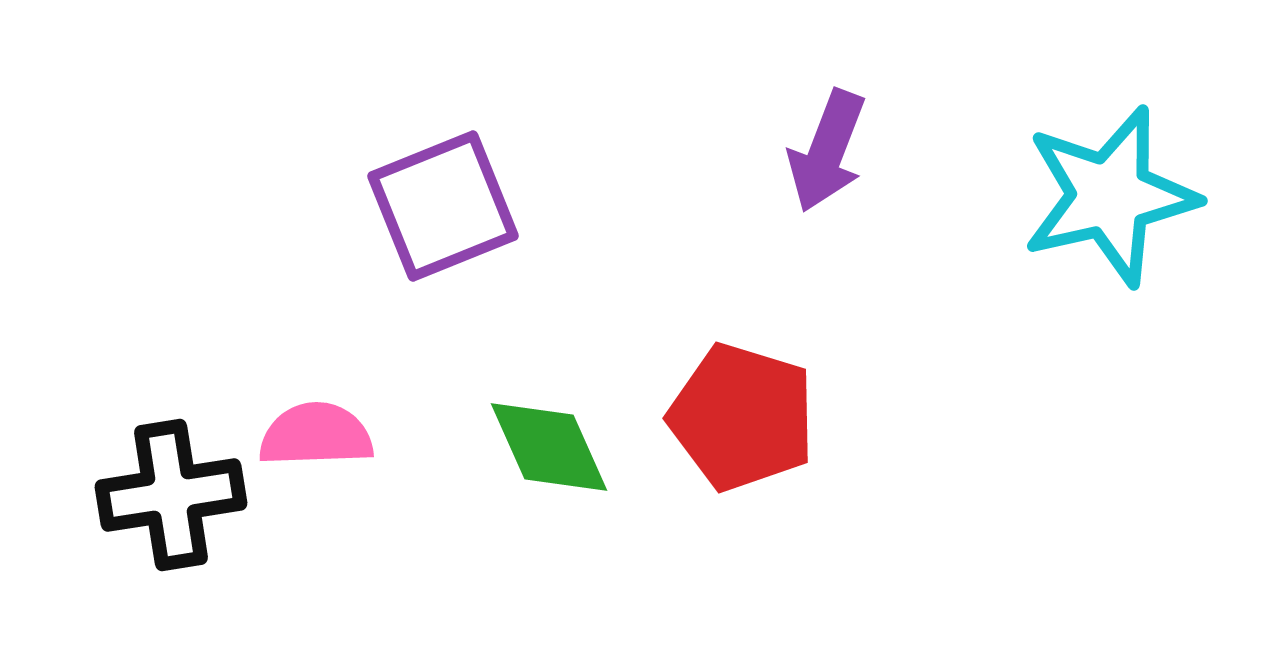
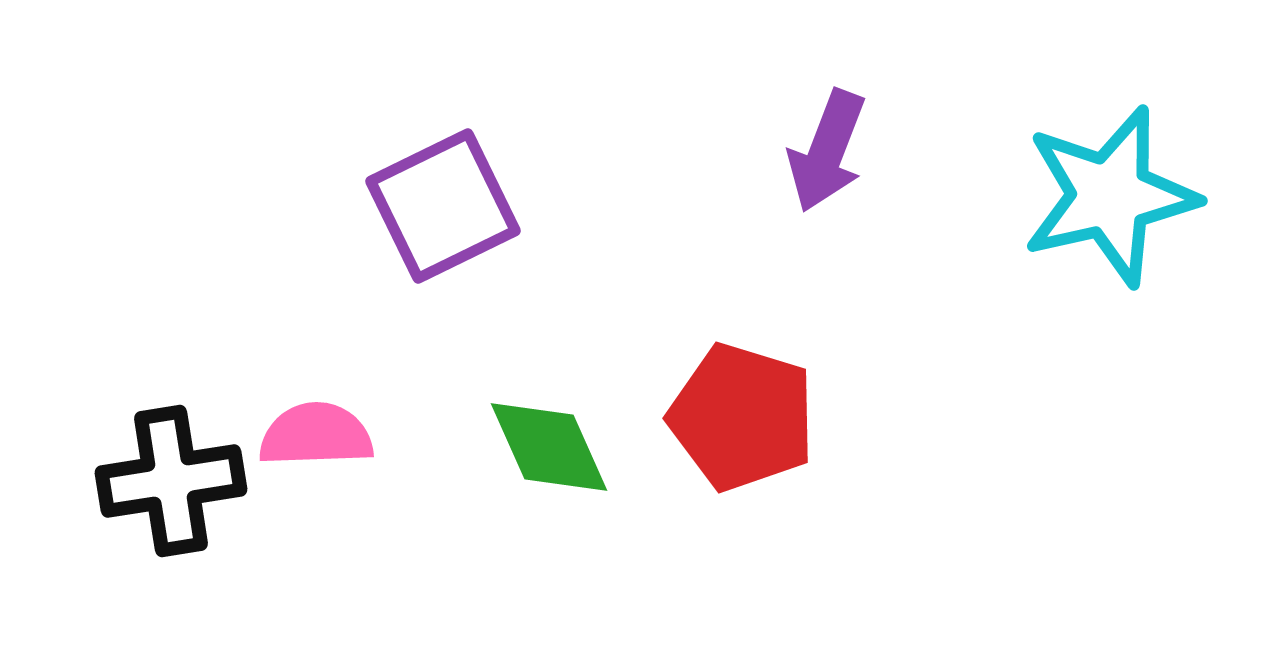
purple square: rotated 4 degrees counterclockwise
black cross: moved 14 px up
